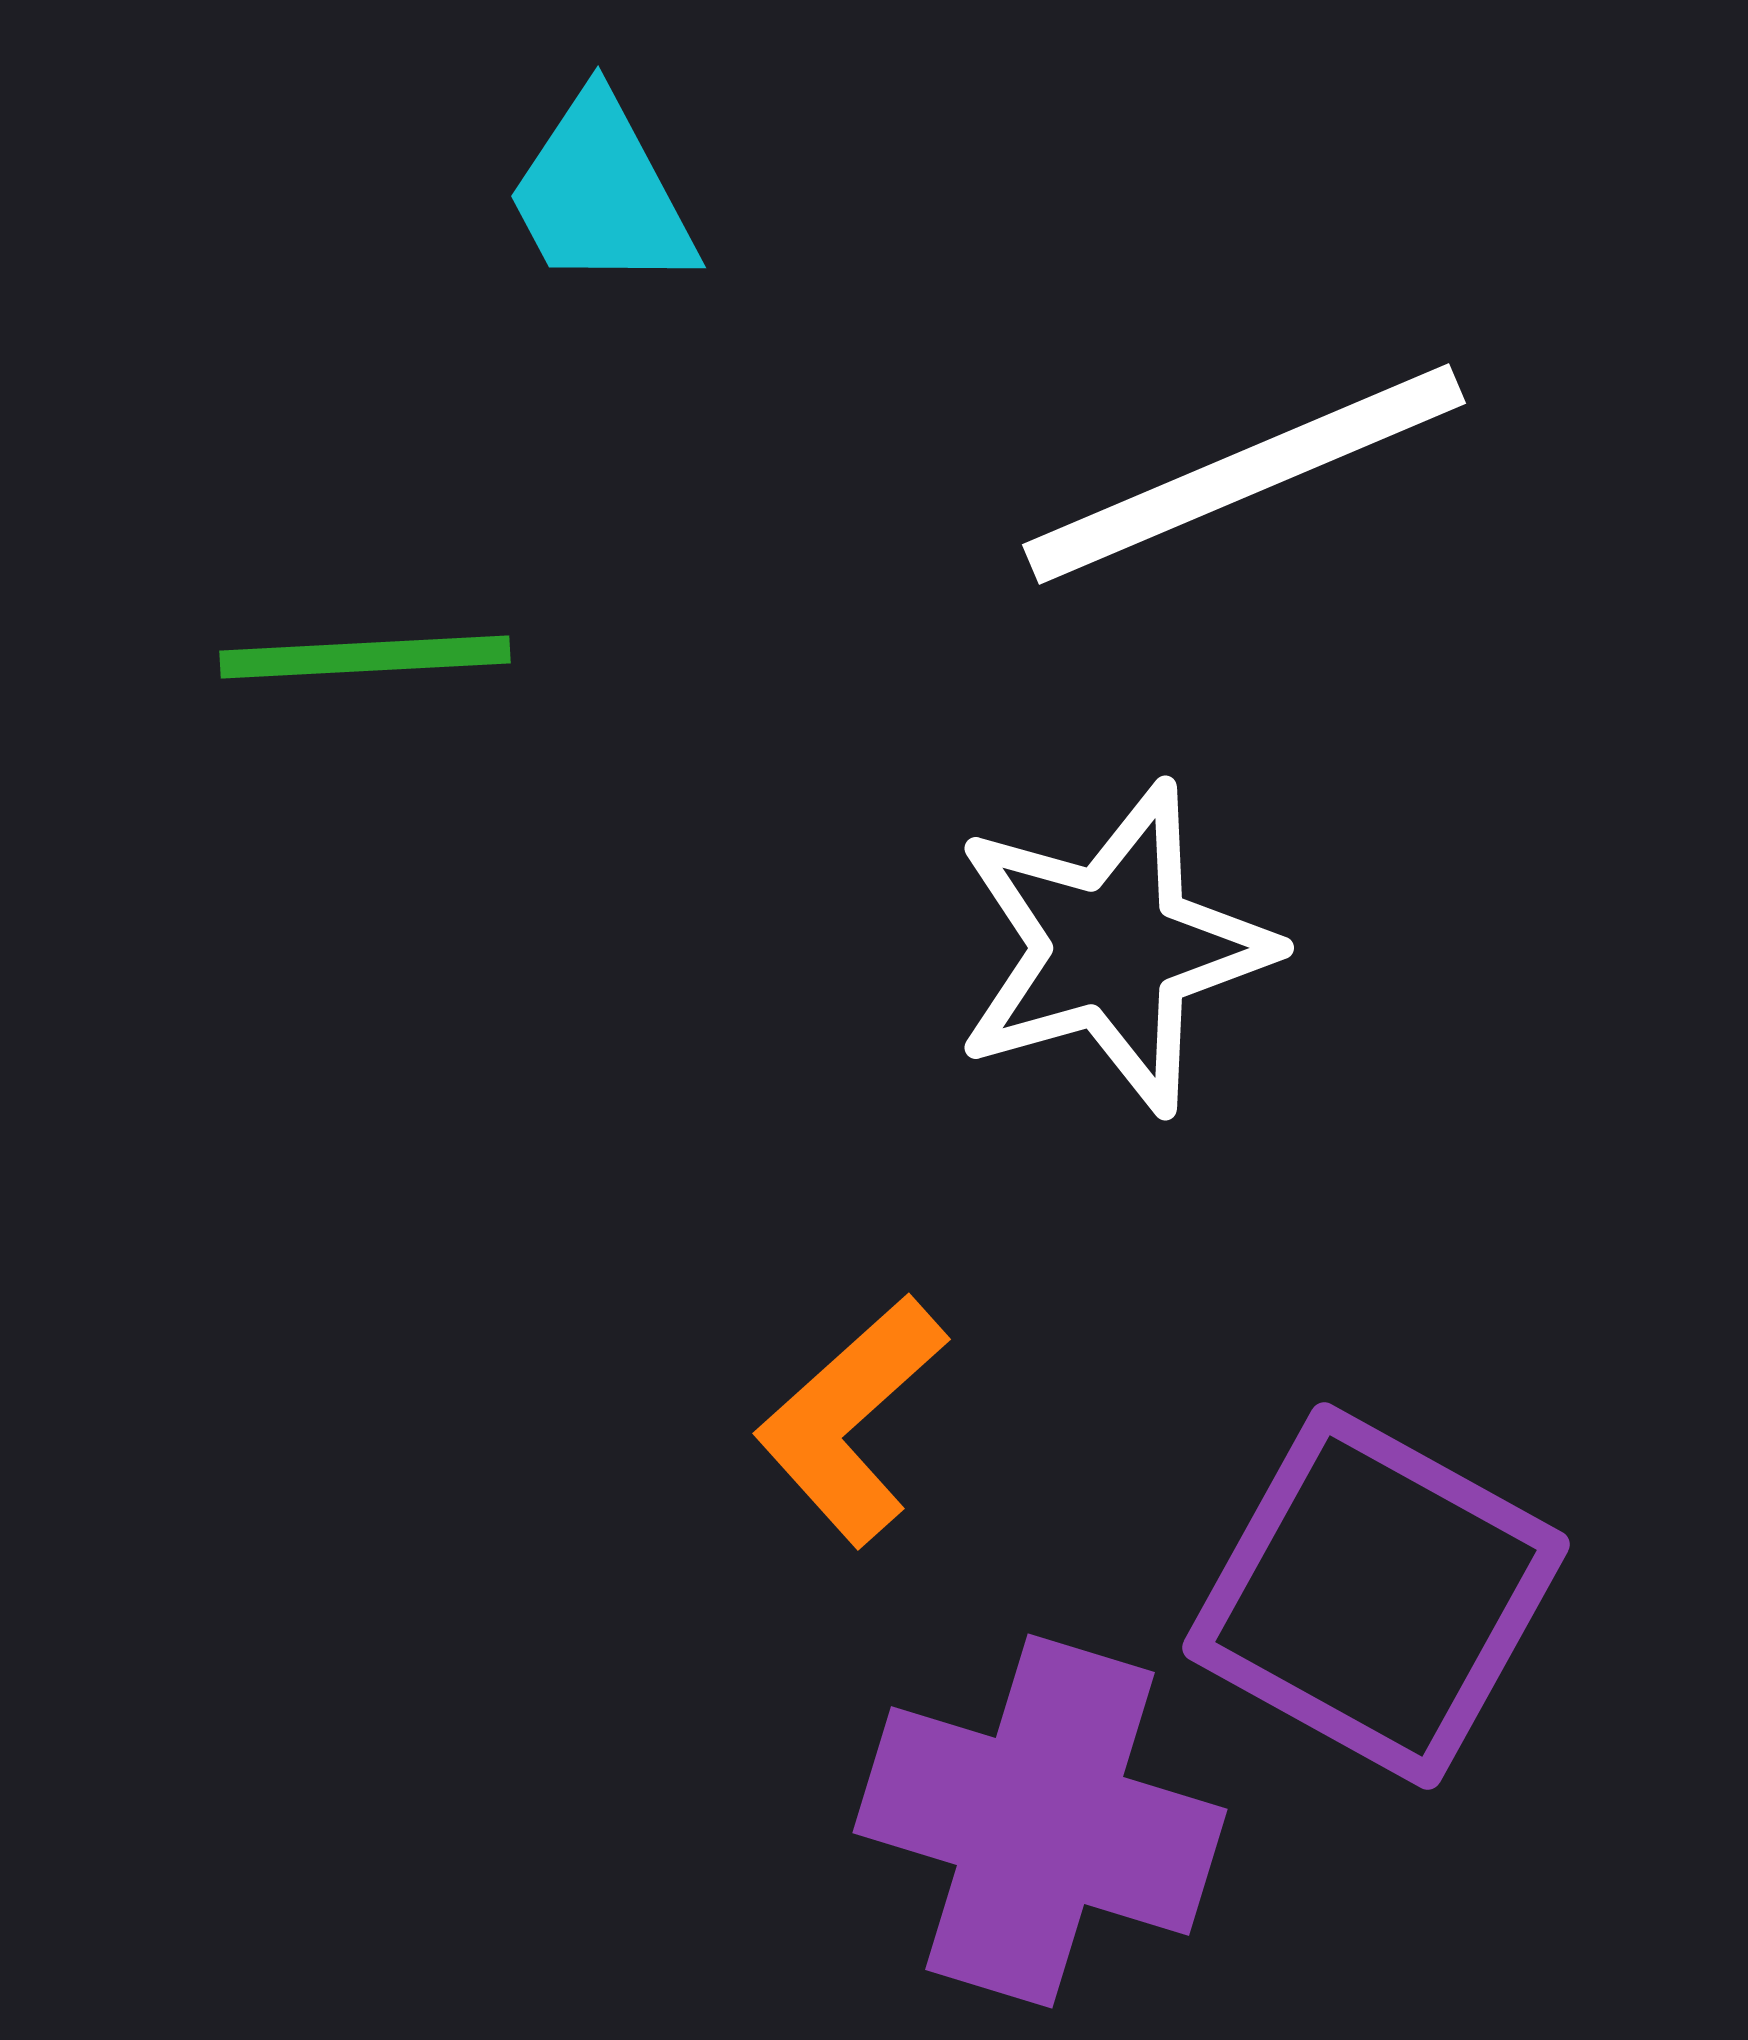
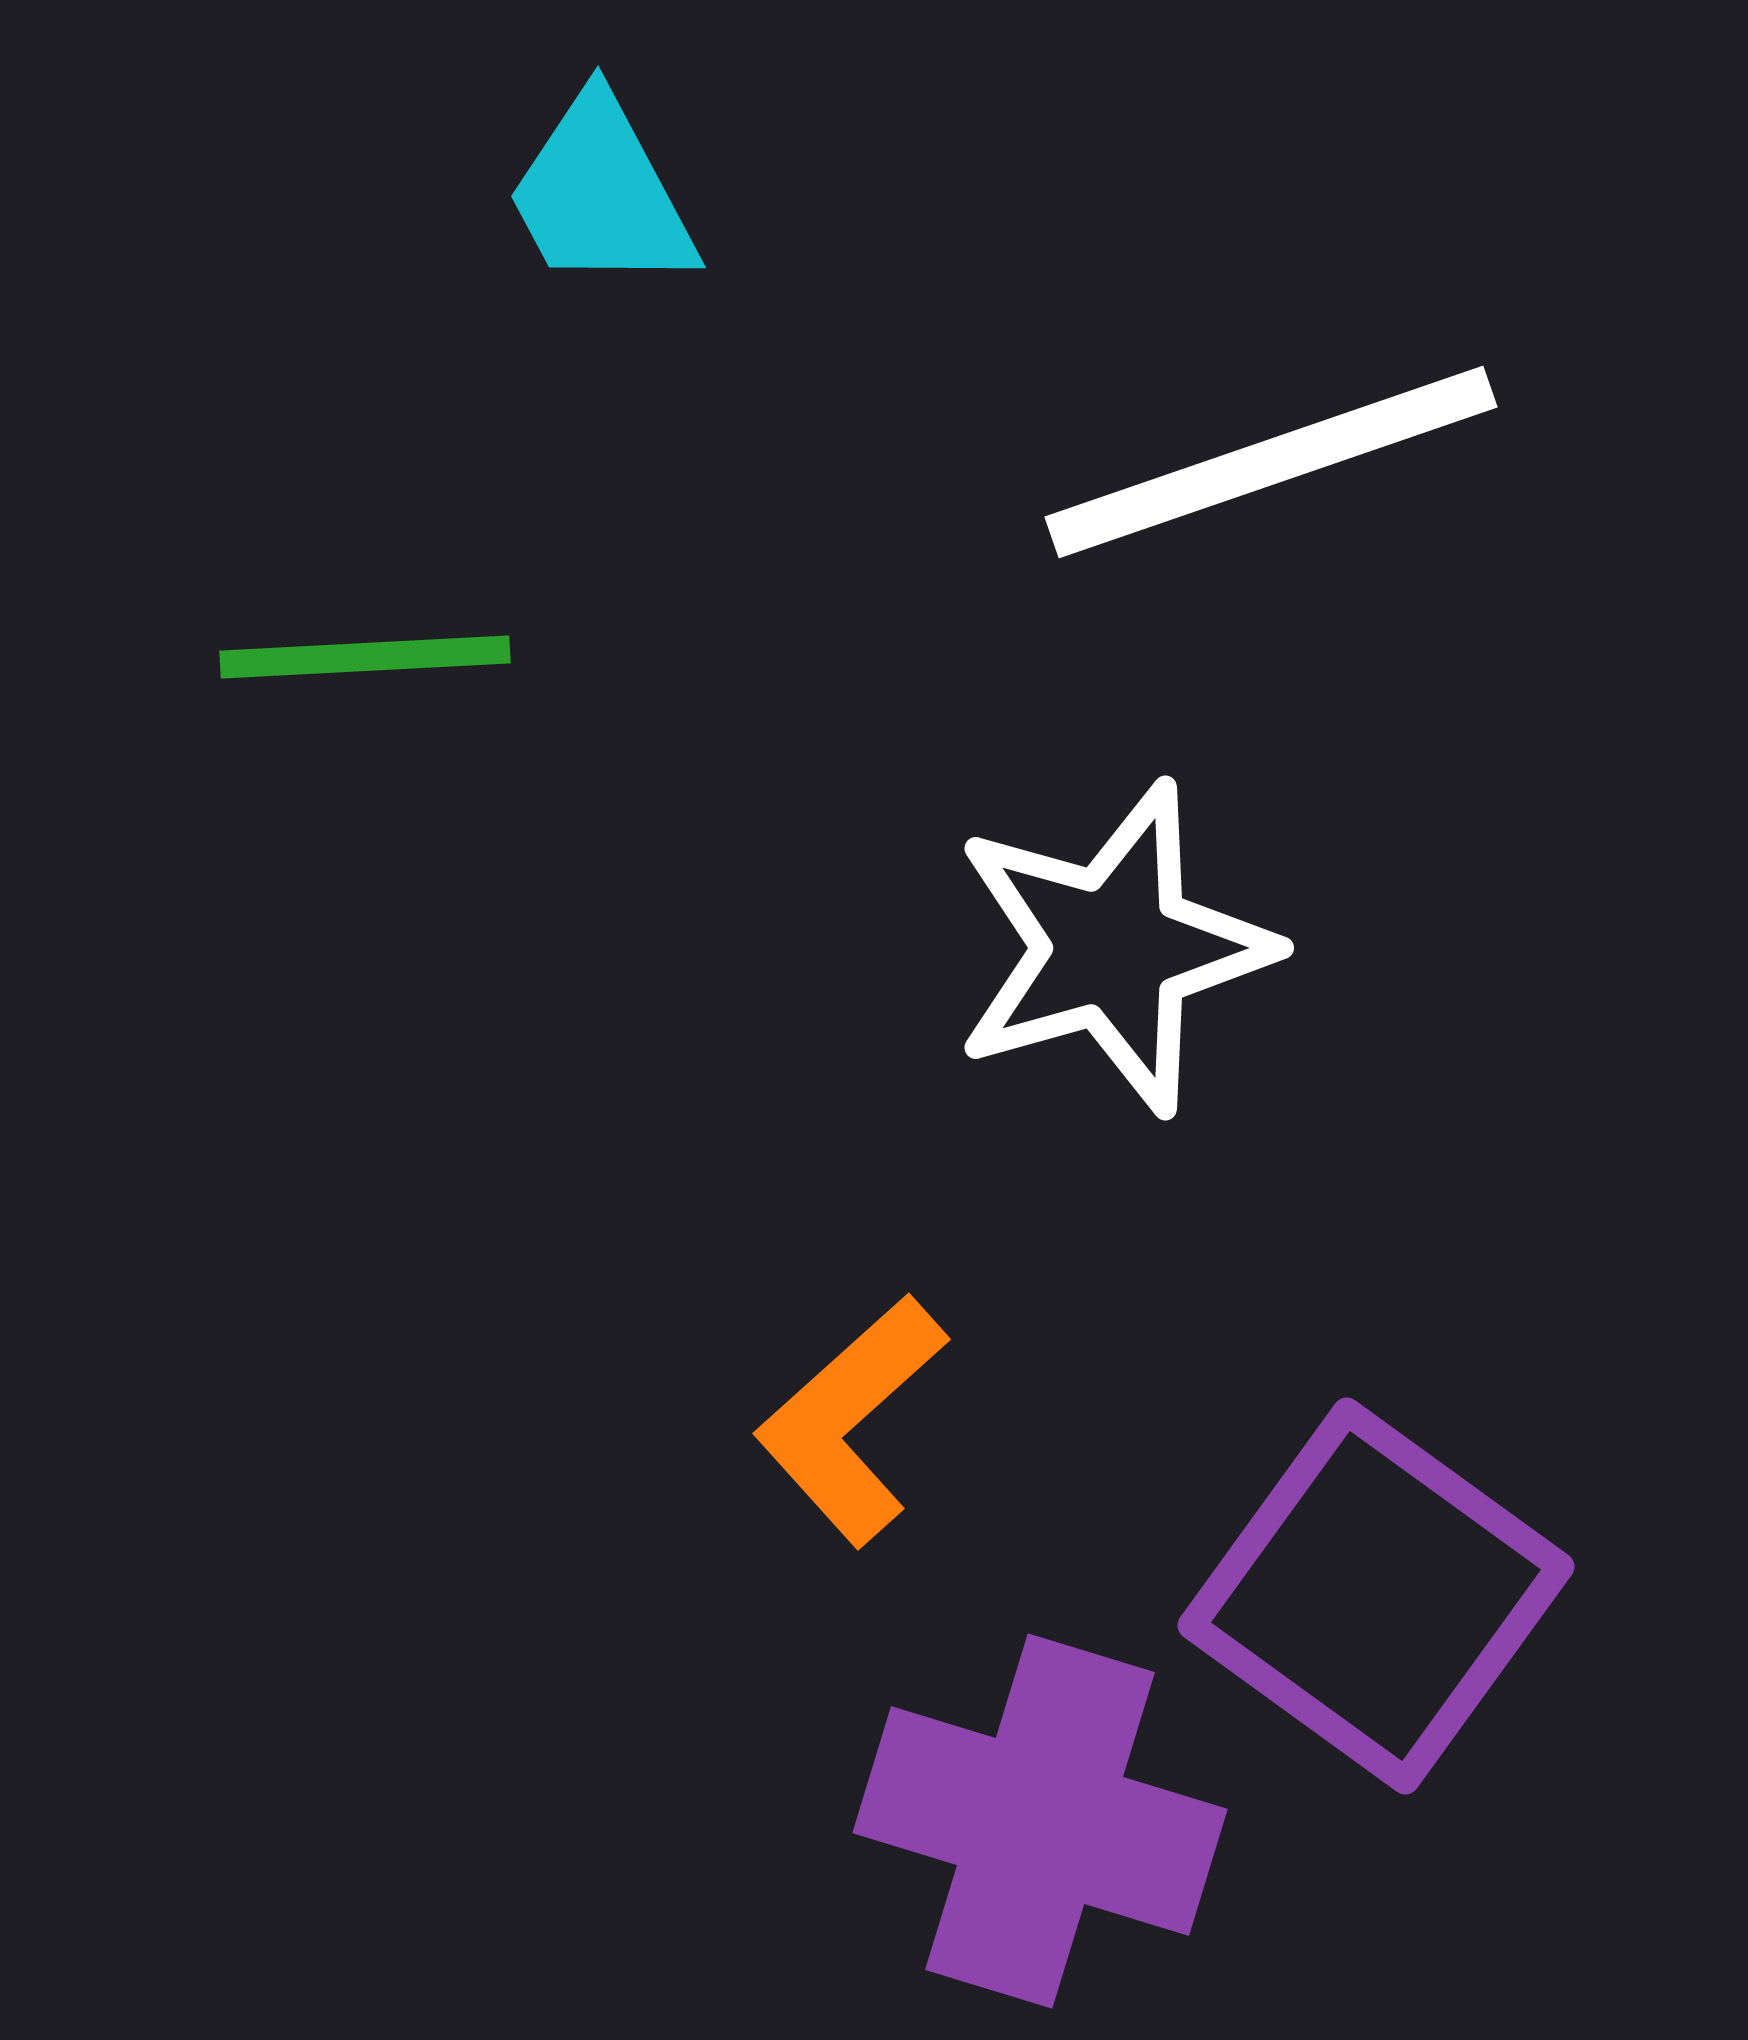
white line: moved 27 px right, 12 px up; rotated 4 degrees clockwise
purple square: rotated 7 degrees clockwise
